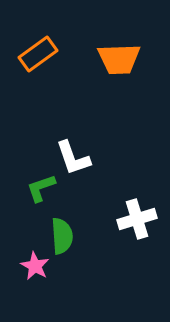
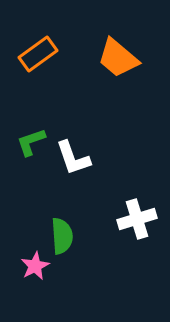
orange trapezoid: moved 1 px left, 1 px up; rotated 42 degrees clockwise
green L-shape: moved 10 px left, 46 px up
pink star: rotated 16 degrees clockwise
